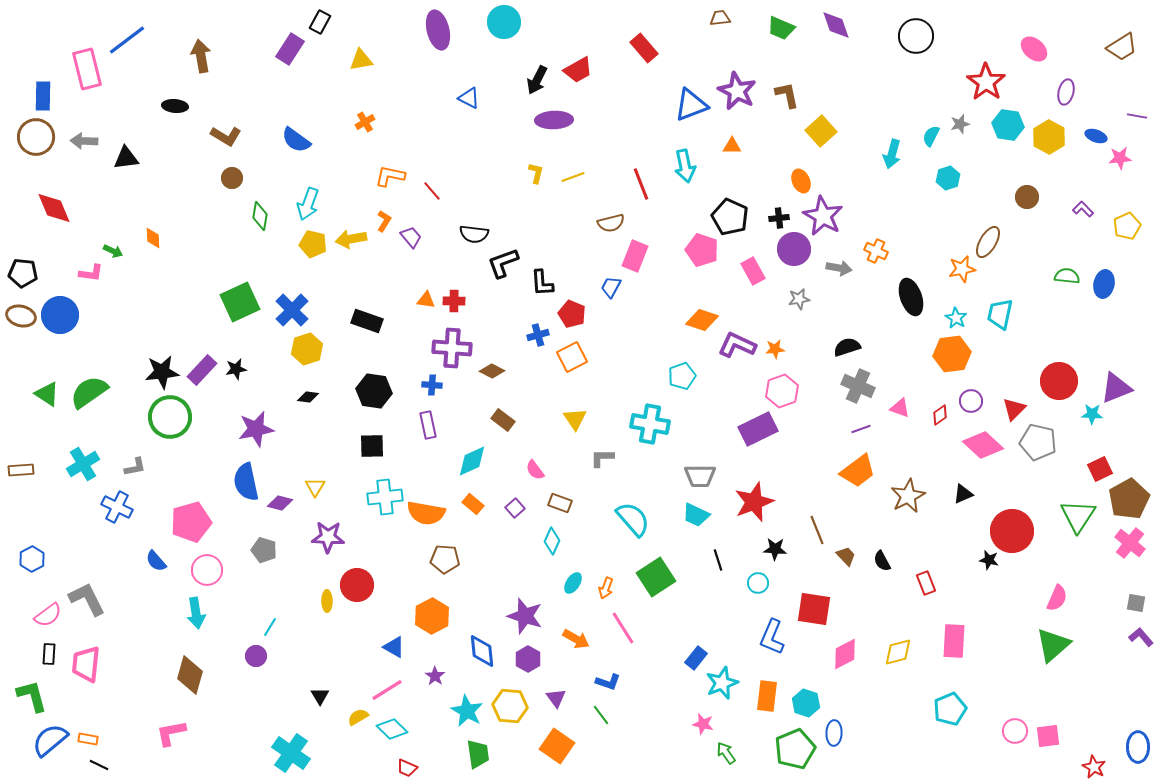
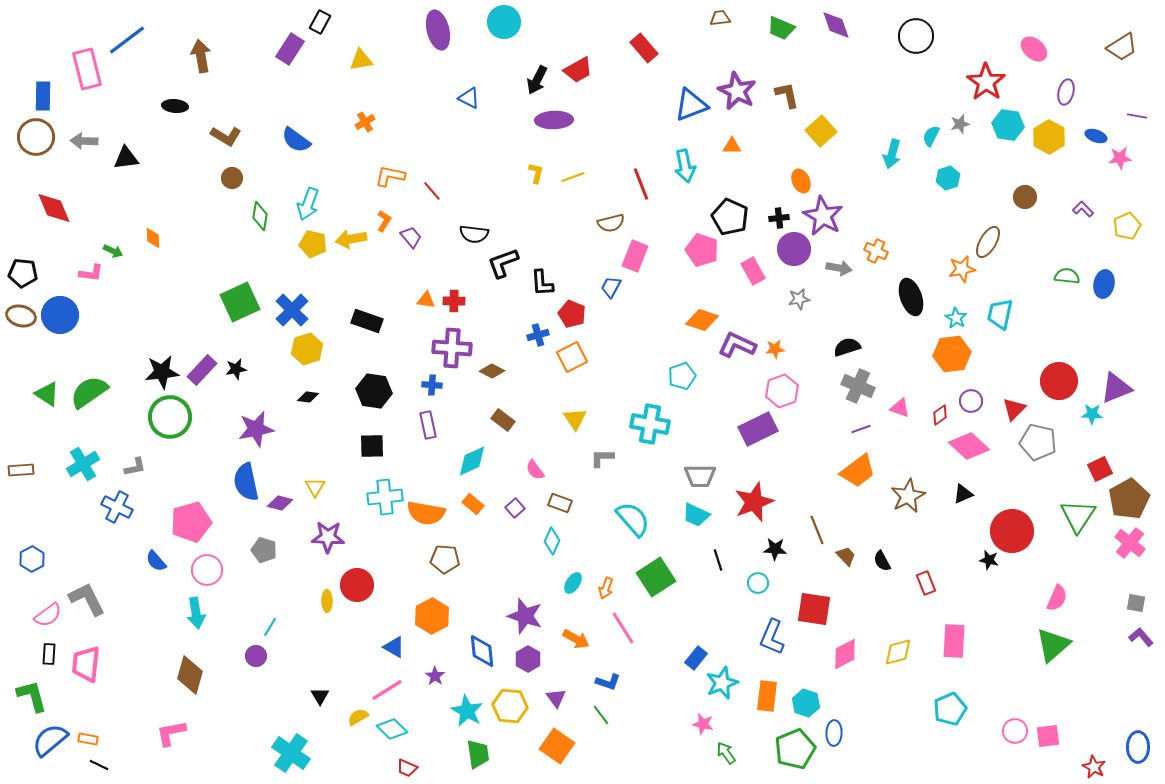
brown circle at (1027, 197): moved 2 px left
pink diamond at (983, 445): moved 14 px left, 1 px down
